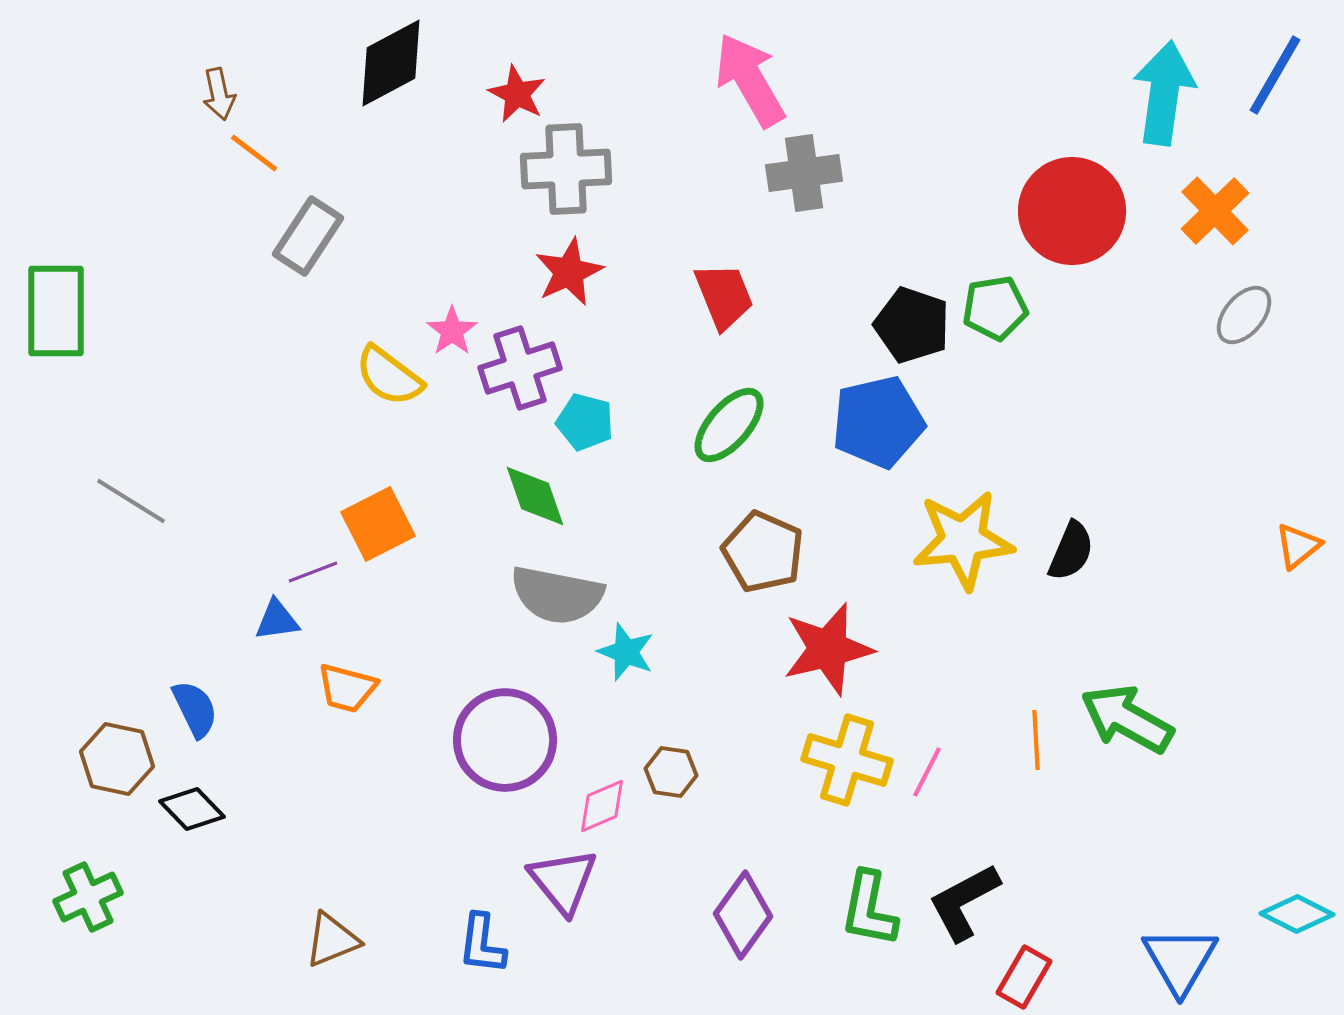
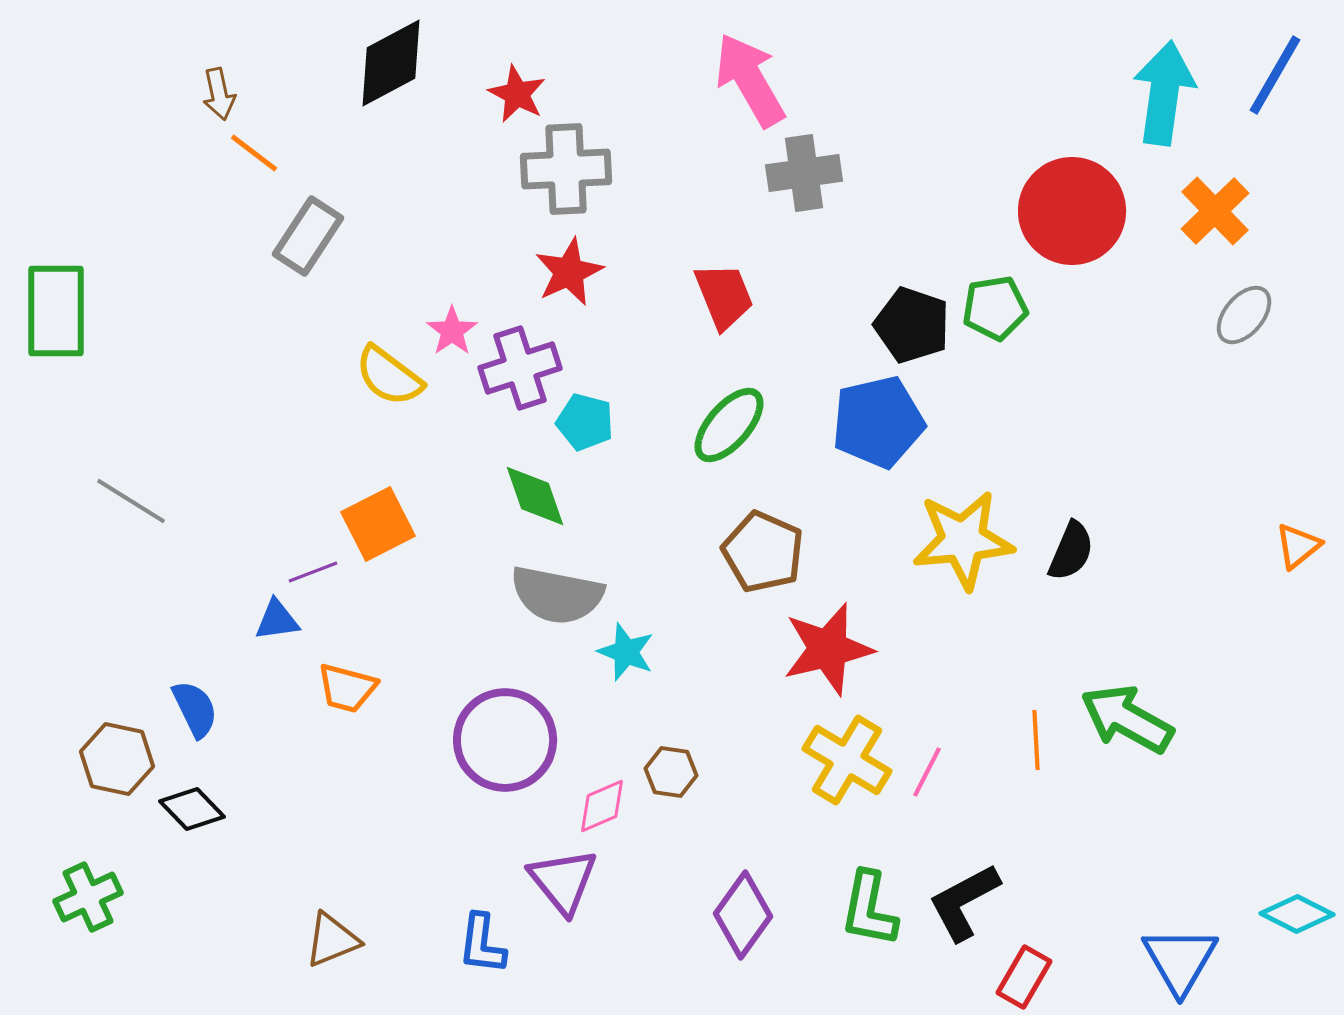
yellow cross at (847, 760): rotated 14 degrees clockwise
